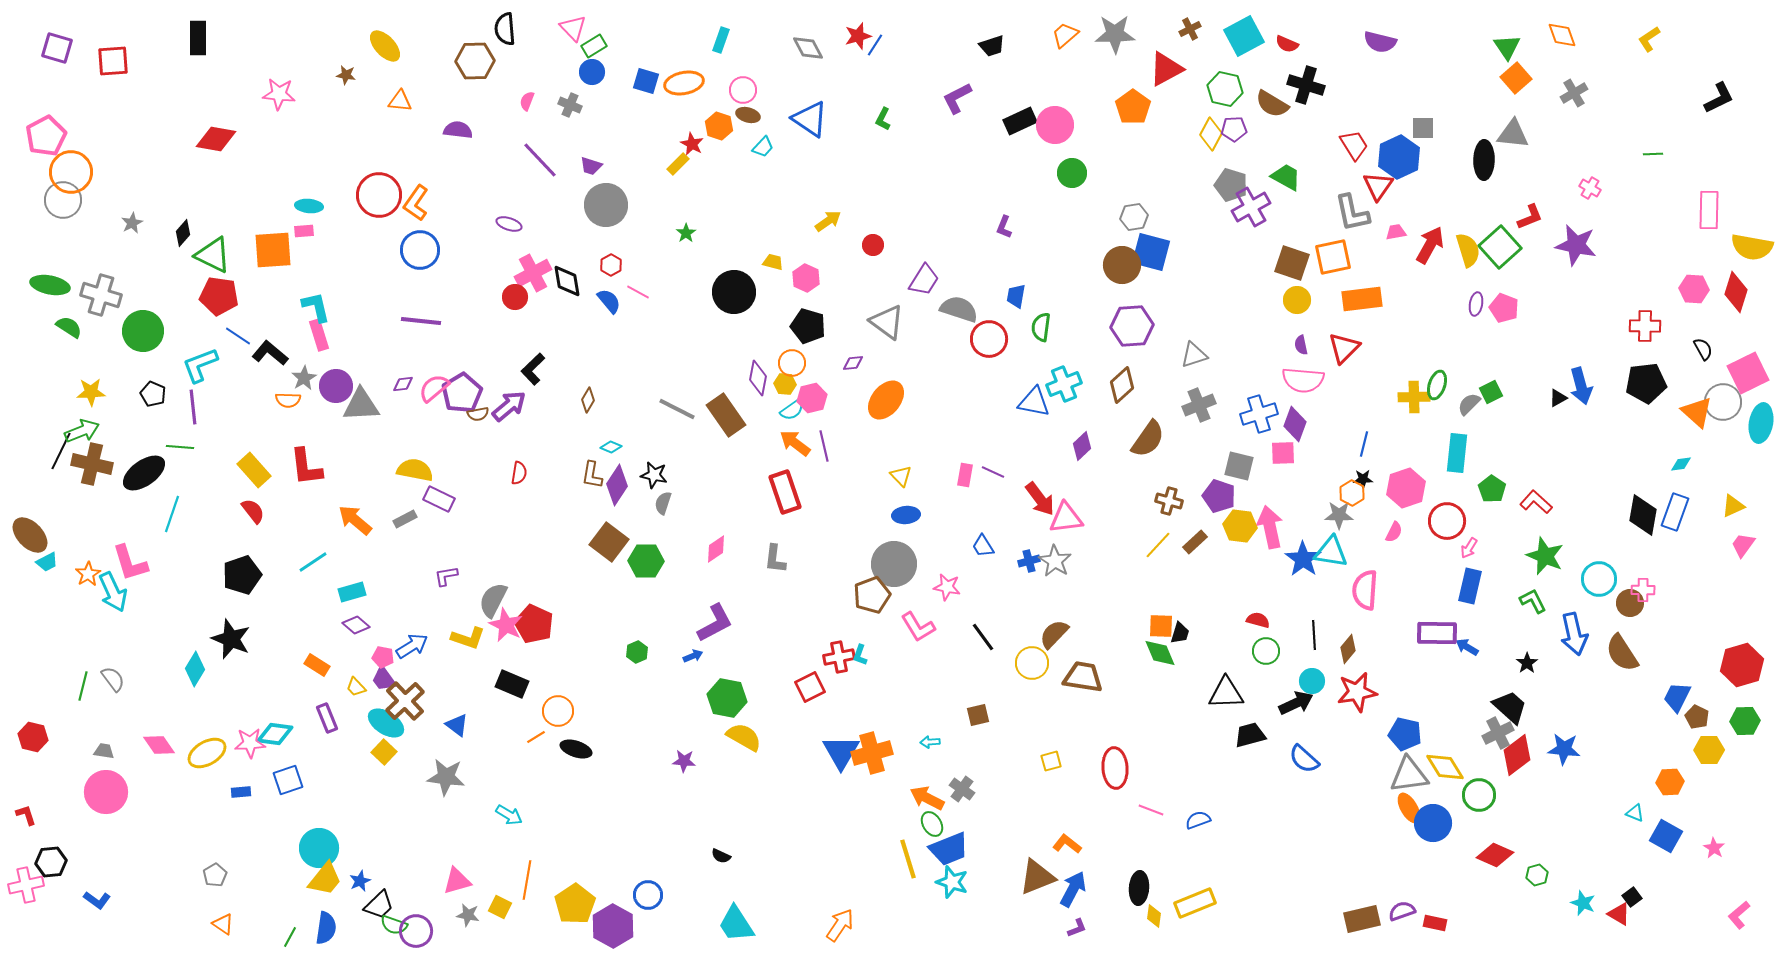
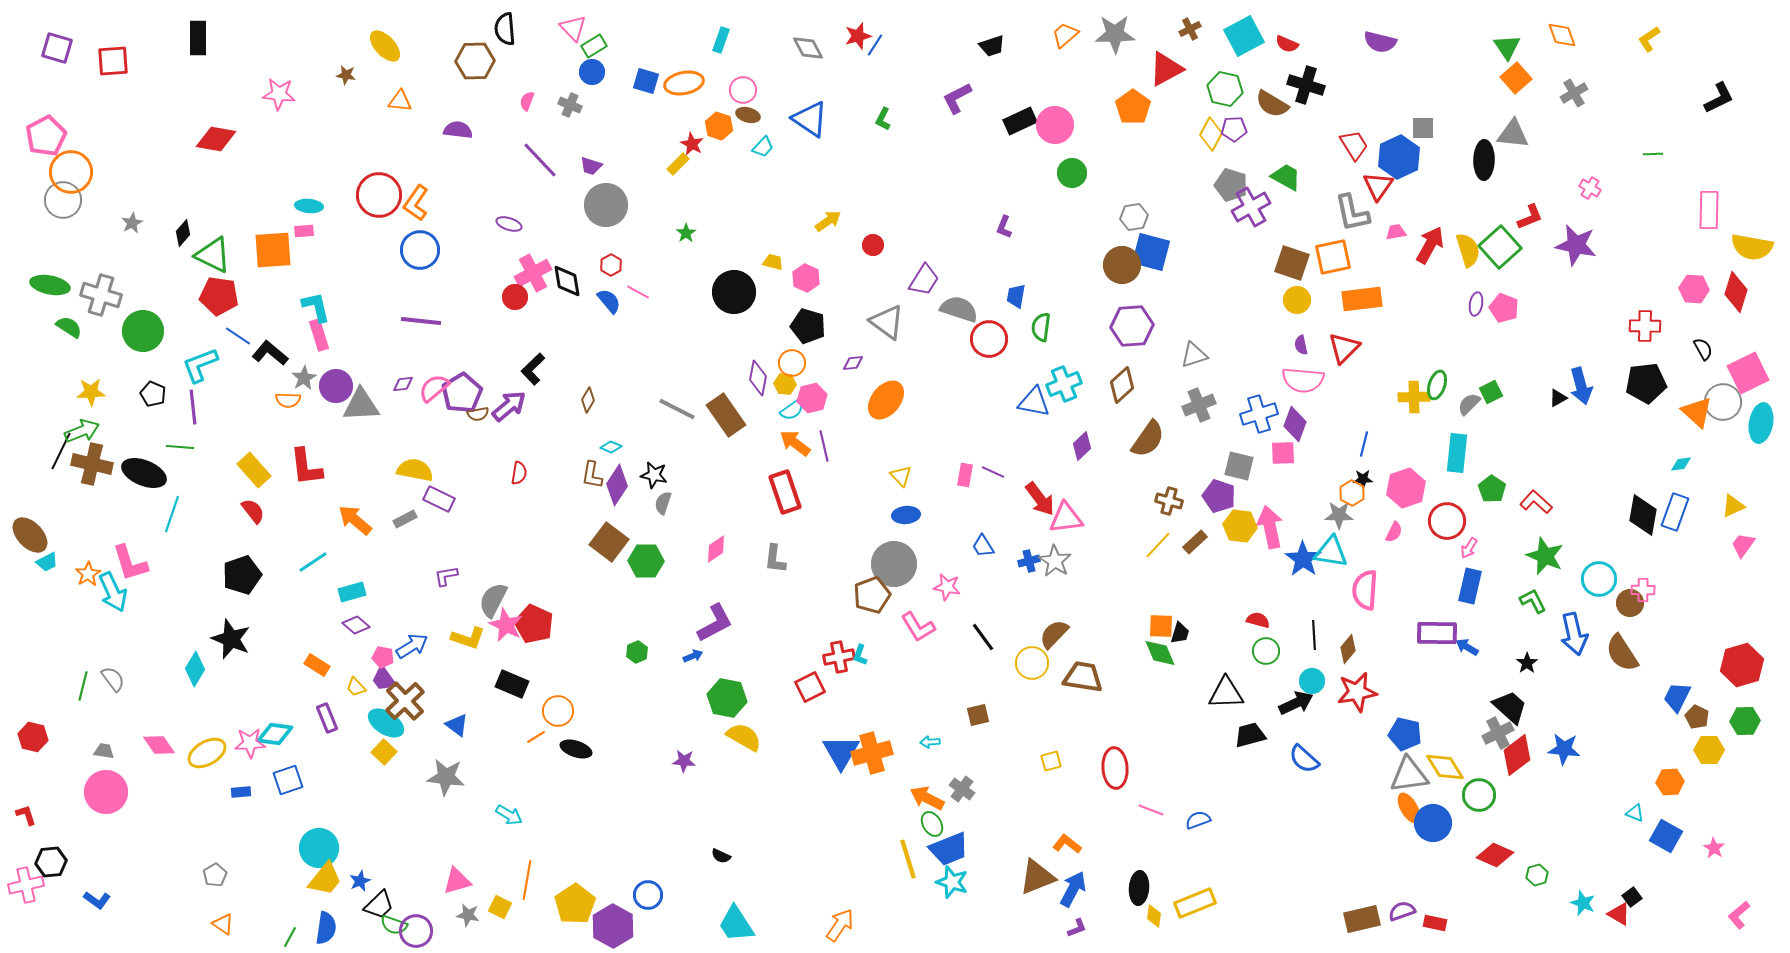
black ellipse at (144, 473): rotated 57 degrees clockwise
